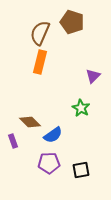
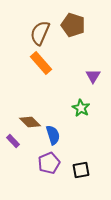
brown pentagon: moved 1 px right, 3 px down
orange rectangle: moved 1 px right, 1 px down; rotated 55 degrees counterclockwise
purple triangle: rotated 14 degrees counterclockwise
blue semicircle: rotated 72 degrees counterclockwise
purple rectangle: rotated 24 degrees counterclockwise
purple pentagon: rotated 20 degrees counterclockwise
